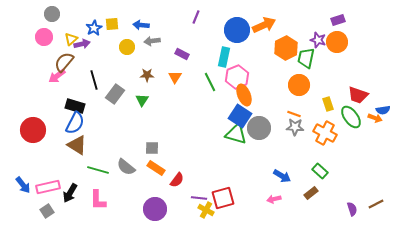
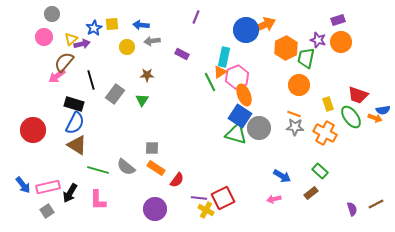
blue circle at (237, 30): moved 9 px right
orange circle at (337, 42): moved 4 px right
orange triangle at (175, 77): moved 45 px right, 5 px up; rotated 24 degrees clockwise
black line at (94, 80): moved 3 px left
black rectangle at (75, 106): moved 1 px left, 2 px up
red square at (223, 198): rotated 10 degrees counterclockwise
